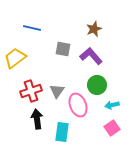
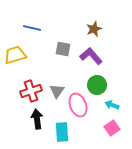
yellow trapezoid: moved 3 px up; rotated 20 degrees clockwise
cyan arrow: rotated 32 degrees clockwise
cyan rectangle: rotated 12 degrees counterclockwise
